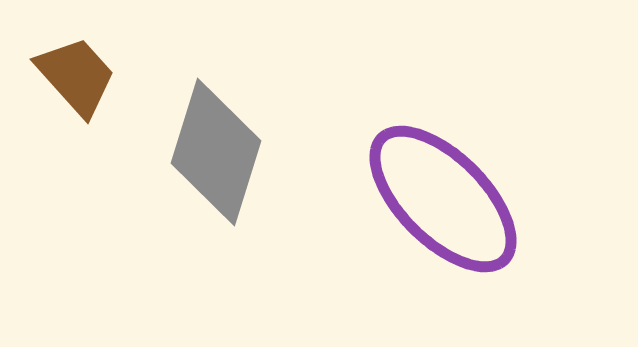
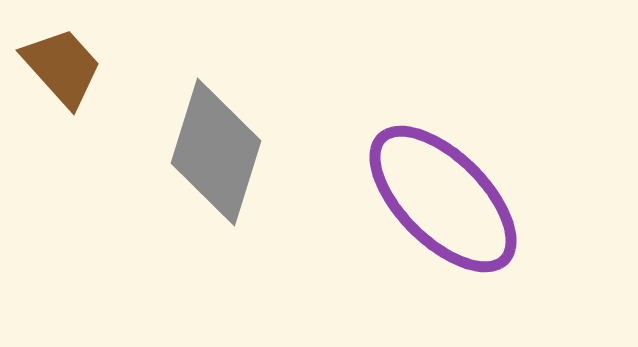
brown trapezoid: moved 14 px left, 9 px up
